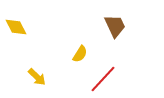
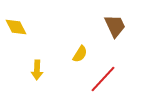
yellow arrow: moved 7 px up; rotated 48 degrees clockwise
